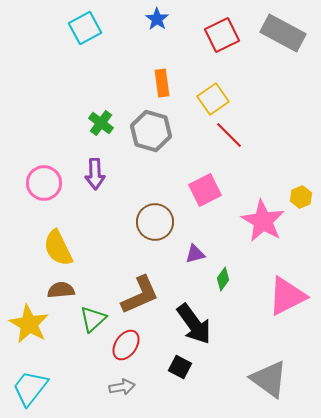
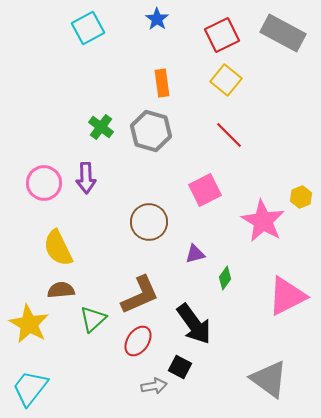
cyan square: moved 3 px right
yellow square: moved 13 px right, 19 px up; rotated 16 degrees counterclockwise
green cross: moved 4 px down
purple arrow: moved 9 px left, 4 px down
brown circle: moved 6 px left
green diamond: moved 2 px right, 1 px up
red ellipse: moved 12 px right, 4 px up
gray arrow: moved 32 px right, 1 px up
